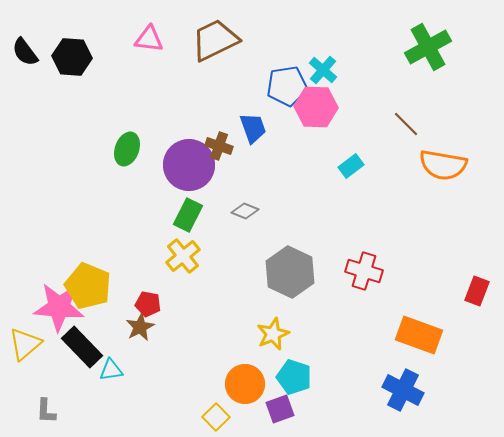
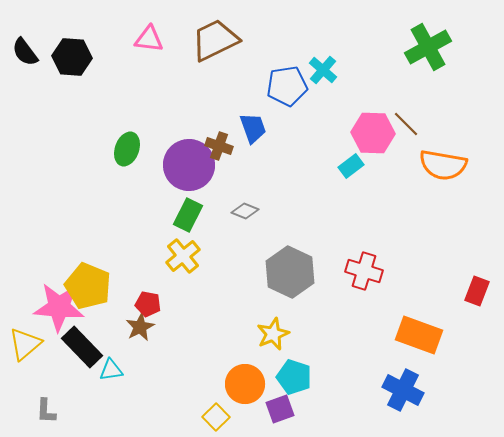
pink hexagon: moved 57 px right, 26 px down
